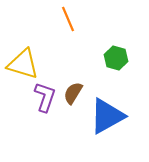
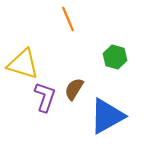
green hexagon: moved 1 px left, 1 px up
brown semicircle: moved 1 px right, 4 px up
